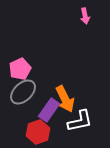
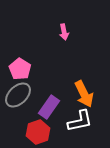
pink arrow: moved 21 px left, 16 px down
pink pentagon: rotated 15 degrees counterclockwise
gray ellipse: moved 5 px left, 3 px down
orange arrow: moved 19 px right, 5 px up
purple rectangle: moved 3 px up
